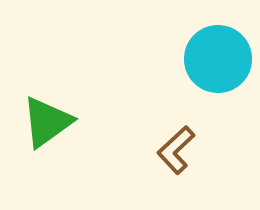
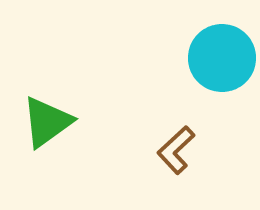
cyan circle: moved 4 px right, 1 px up
